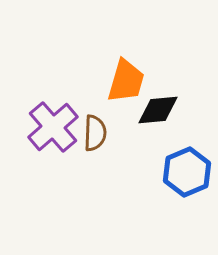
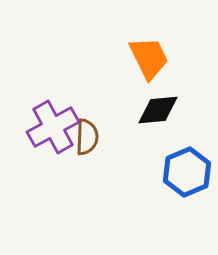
orange trapezoid: moved 23 px right, 23 px up; rotated 42 degrees counterclockwise
purple cross: rotated 12 degrees clockwise
brown semicircle: moved 8 px left, 4 px down
